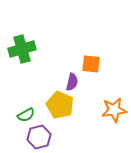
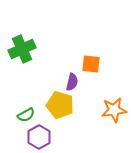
green cross: rotated 8 degrees counterclockwise
yellow pentagon: rotated 8 degrees counterclockwise
purple hexagon: rotated 15 degrees counterclockwise
